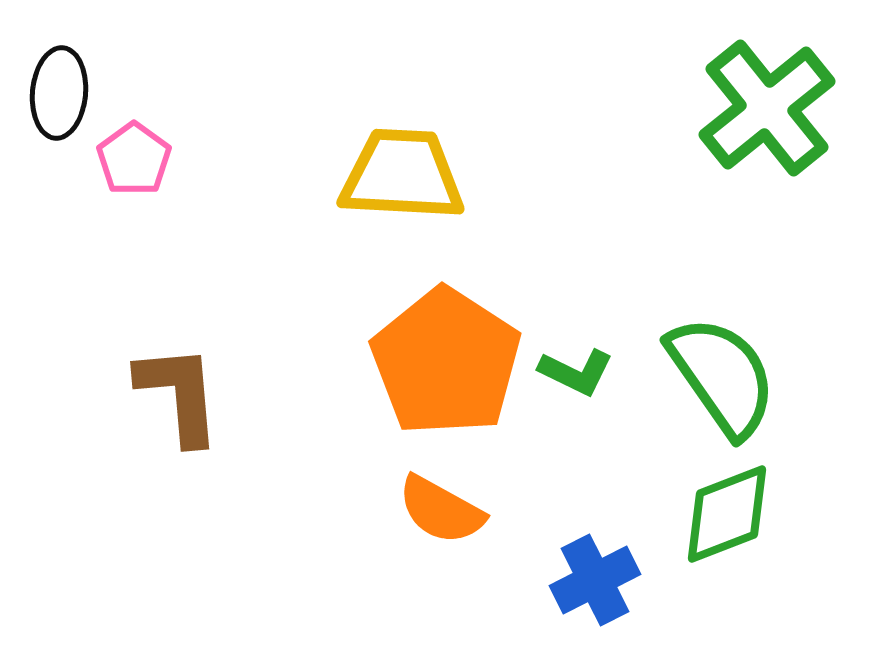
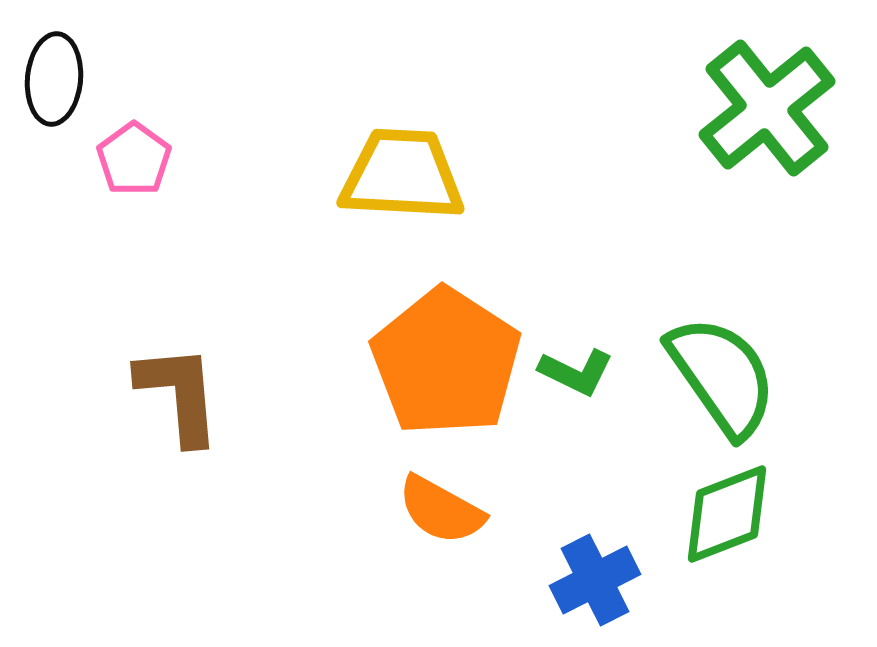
black ellipse: moved 5 px left, 14 px up
